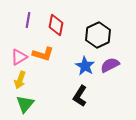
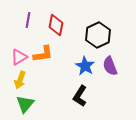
orange L-shape: rotated 25 degrees counterclockwise
purple semicircle: moved 1 px down; rotated 84 degrees counterclockwise
